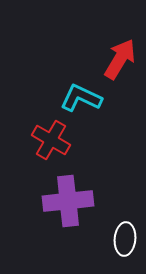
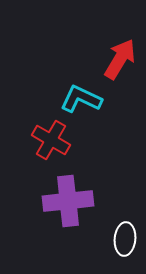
cyan L-shape: moved 1 px down
